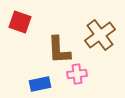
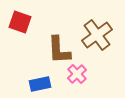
brown cross: moved 3 px left
pink cross: rotated 36 degrees counterclockwise
